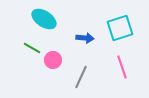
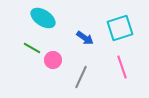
cyan ellipse: moved 1 px left, 1 px up
blue arrow: rotated 30 degrees clockwise
